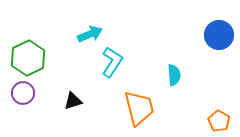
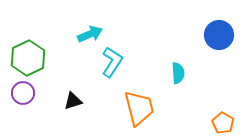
cyan semicircle: moved 4 px right, 2 px up
orange pentagon: moved 4 px right, 2 px down
